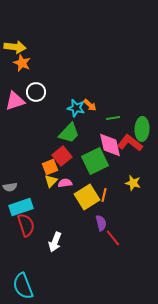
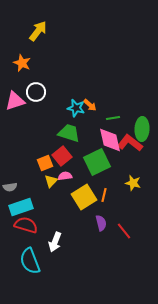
yellow arrow: moved 23 px right, 16 px up; rotated 60 degrees counterclockwise
green trapezoid: rotated 115 degrees counterclockwise
pink diamond: moved 5 px up
green square: moved 2 px right, 1 px down
orange square: moved 5 px left, 4 px up
pink semicircle: moved 7 px up
yellow square: moved 3 px left
red semicircle: rotated 55 degrees counterclockwise
red line: moved 11 px right, 7 px up
cyan semicircle: moved 7 px right, 25 px up
